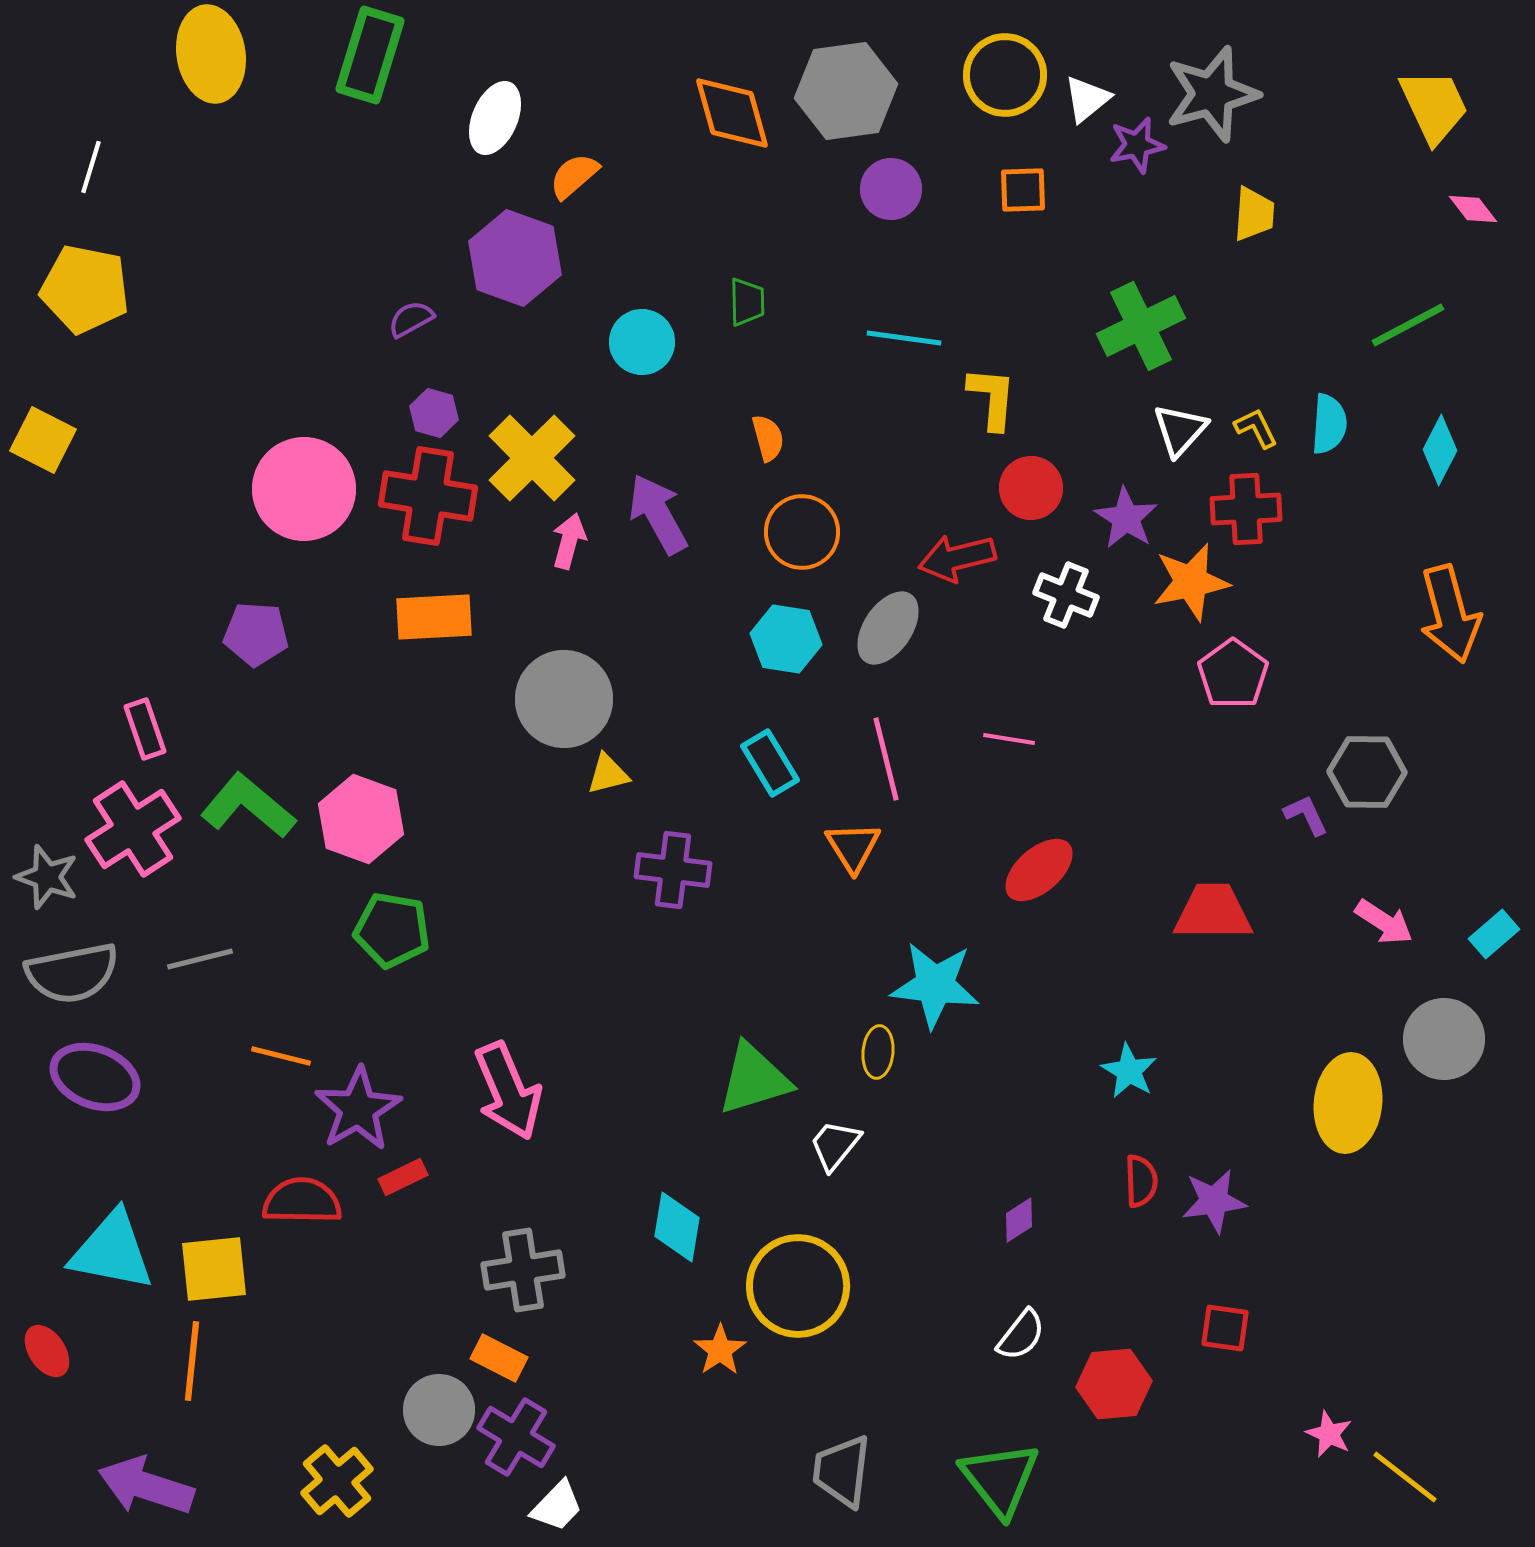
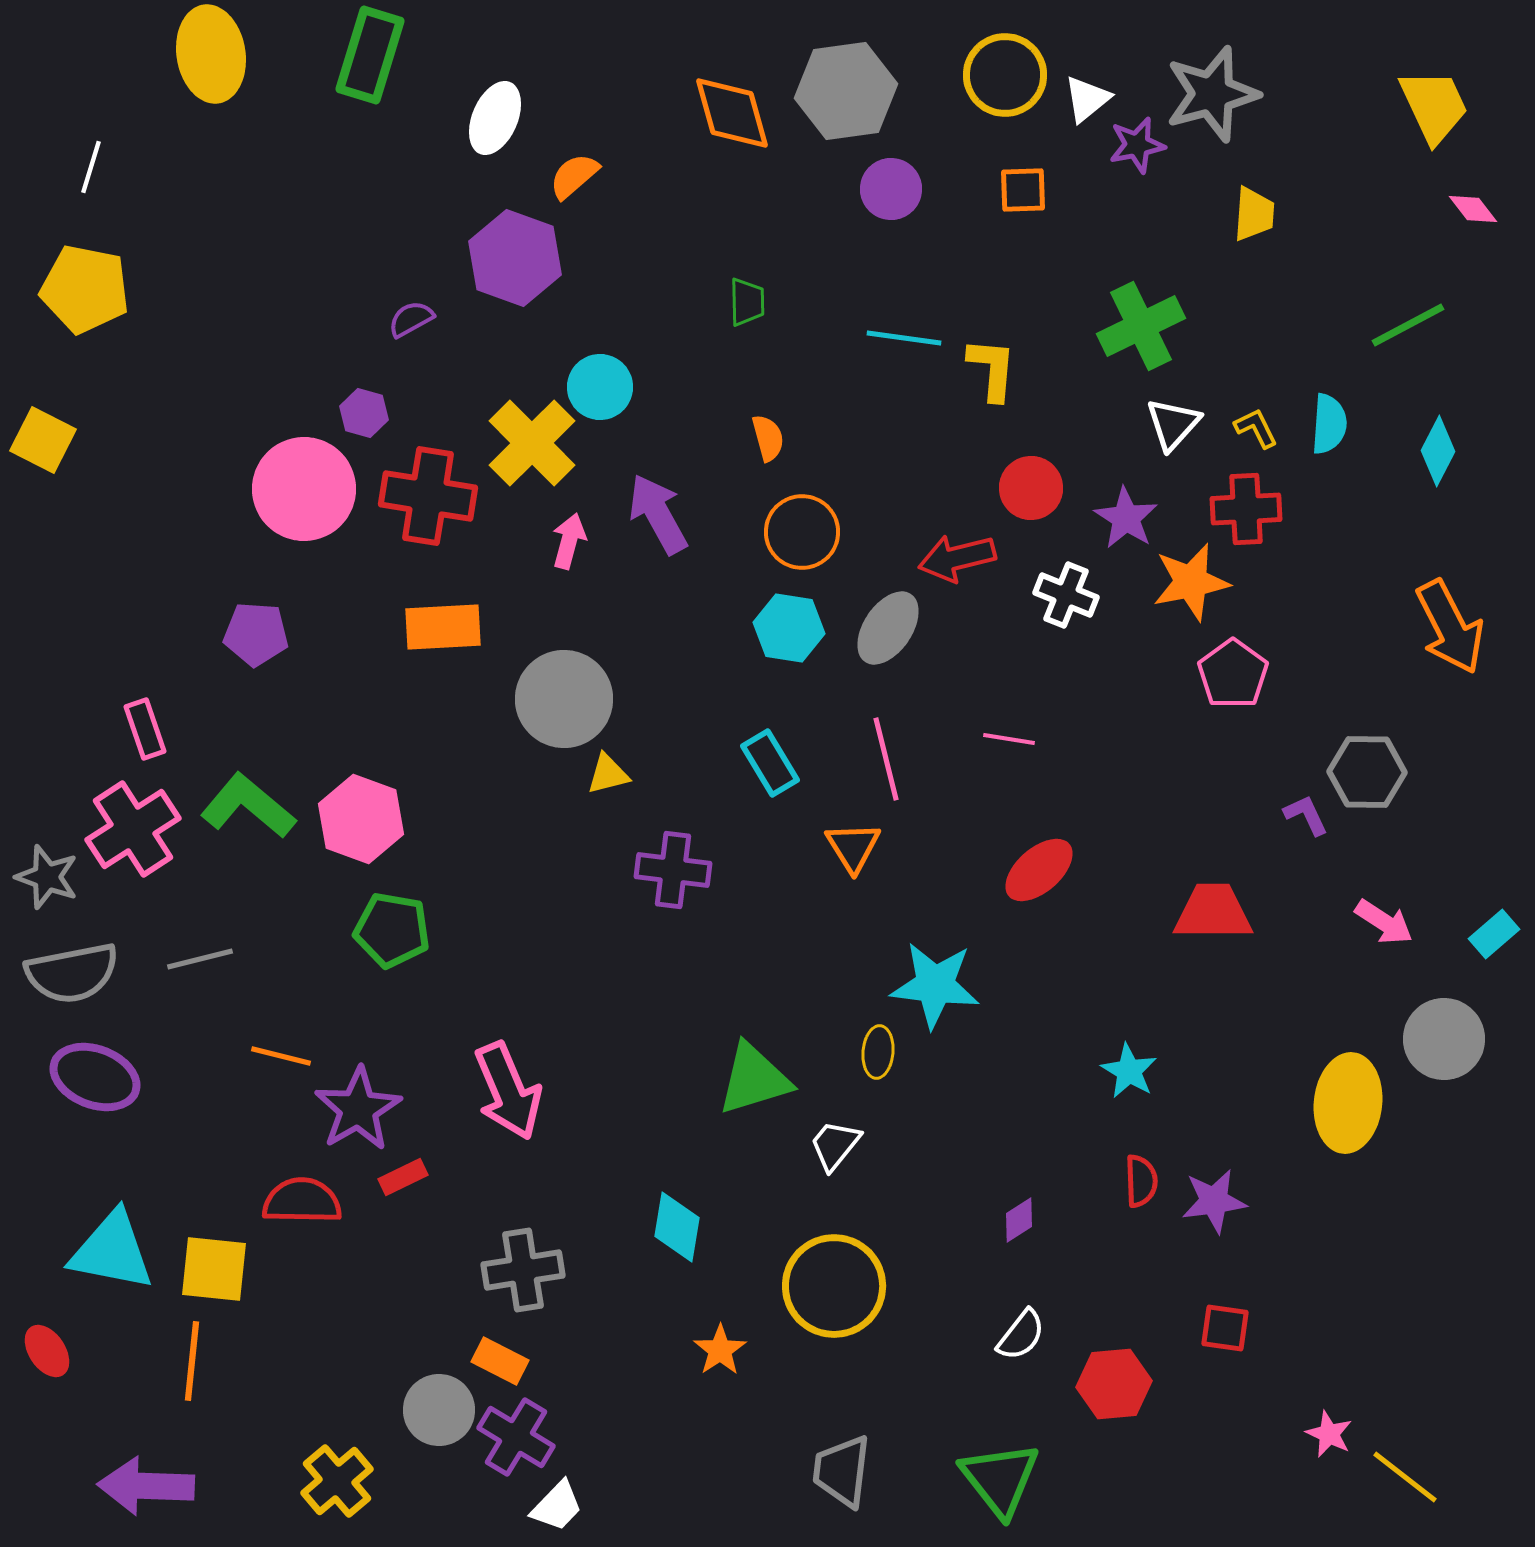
cyan circle at (642, 342): moved 42 px left, 45 px down
yellow L-shape at (992, 398): moved 29 px up
purple hexagon at (434, 413): moved 70 px left
white triangle at (1180, 430): moved 7 px left, 6 px up
cyan diamond at (1440, 450): moved 2 px left, 1 px down
yellow cross at (532, 458): moved 15 px up
orange arrow at (1450, 614): moved 13 px down; rotated 12 degrees counterclockwise
orange rectangle at (434, 617): moved 9 px right, 10 px down
cyan hexagon at (786, 639): moved 3 px right, 11 px up
yellow square at (214, 1269): rotated 12 degrees clockwise
yellow circle at (798, 1286): moved 36 px right
orange rectangle at (499, 1358): moved 1 px right, 3 px down
purple arrow at (146, 1486): rotated 16 degrees counterclockwise
